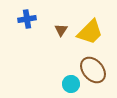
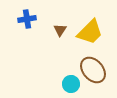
brown triangle: moved 1 px left
